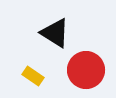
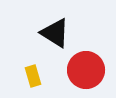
yellow rectangle: rotated 40 degrees clockwise
